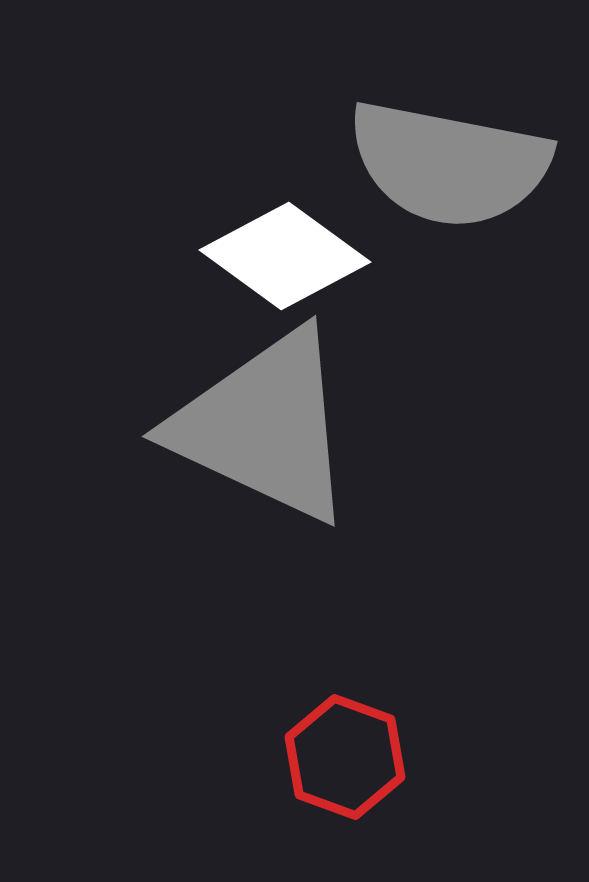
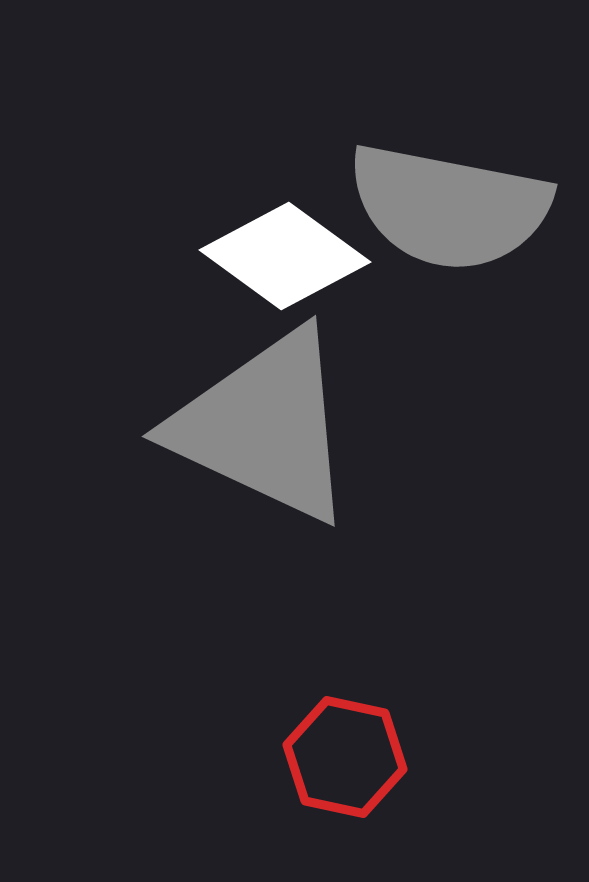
gray semicircle: moved 43 px down
red hexagon: rotated 8 degrees counterclockwise
